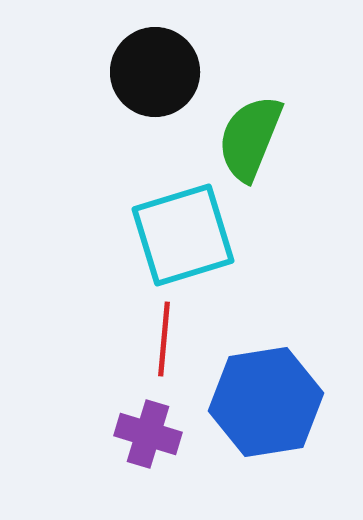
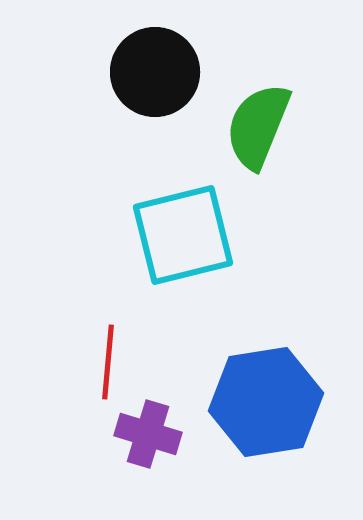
green semicircle: moved 8 px right, 12 px up
cyan square: rotated 3 degrees clockwise
red line: moved 56 px left, 23 px down
